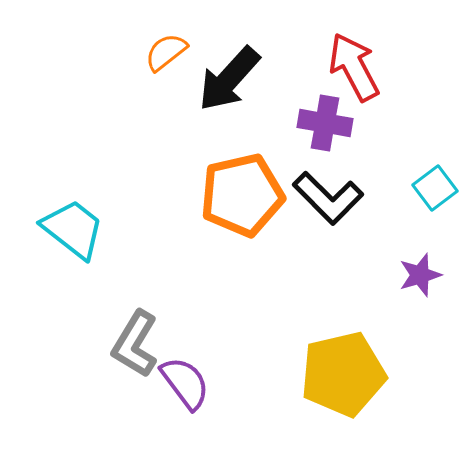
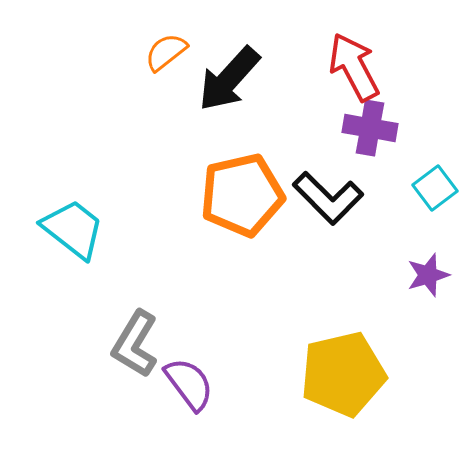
purple cross: moved 45 px right, 5 px down
purple star: moved 8 px right
purple semicircle: moved 4 px right, 1 px down
